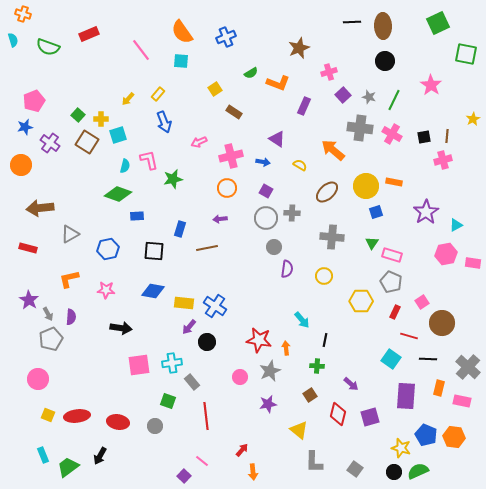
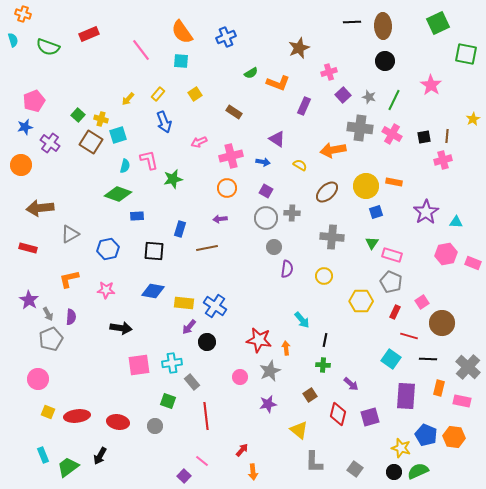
yellow square at (215, 89): moved 20 px left, 5 px down
yellow cross at (101, 119): rotated 16 degrees clockwise
brown square at (87, 142): moved 4 px right
orange arrow at (333, 150): rotated 50 degrees counterclockwise
cyan triangle at (456, 225): moved 3 px up; rotated 32 degrees clockwise
pink rectangle at (473, 263): rotated 14 degrees clockwise
green cross at (317, 366): moved 6 px right, 1 px up
yellow square at (48, 415): moved 3 px up
